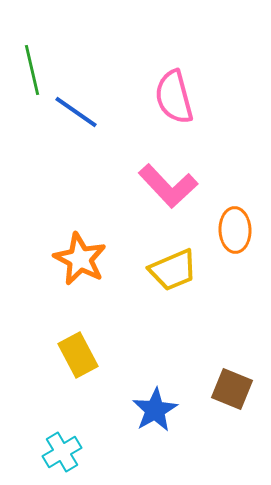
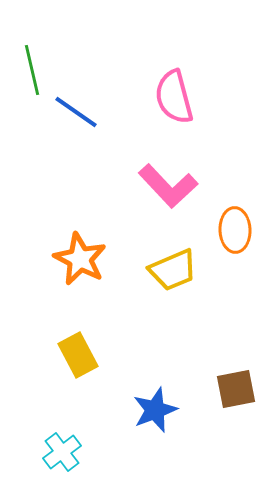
brown square: moved 4 px right; rotated 33 degrees counterclockwise
blue star: rotated 9 degrees clockwise
cyan cross: rotated 6 degrees counterclockwise
